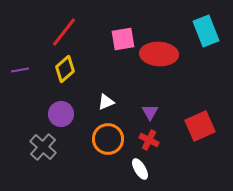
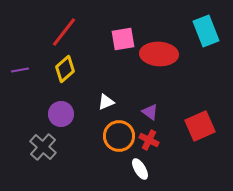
purple triangle: rotated 24 degrees counterclockwise
orange circle: moved 11 px right, 3 px up
